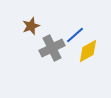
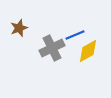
brown star: moved 12 px left, 2 px down
blue line: rotated 18 degrees clockwise
